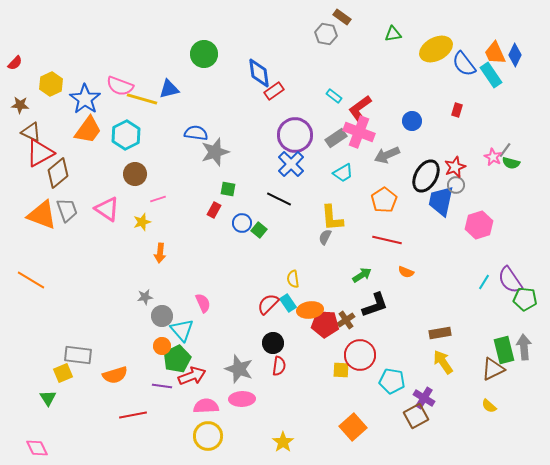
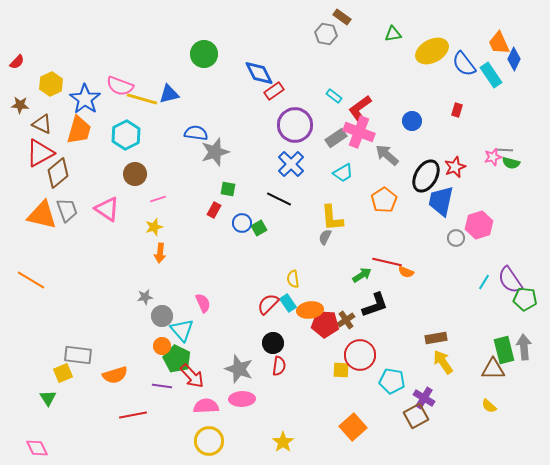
yellow ellipse at (436, 49): moved 4 px left, 2 px down
orange trapezoid at (495, 53): moved 4 px right, 10 px up
blue diamond at (515, 55): moved 1 px left, 4 px down
red semicircle at (15, 63): moved 2 px right, 1 px up
blue diamond at (259, 73): rotated 20 degrees counterclockwise
blue triangle at (169, 89): moved 5 px down
orange trapezoid at (88, 130): moved 9 px left; rotated 20 degrees counterclockwise
brown triangle at (31, 132): moved 11 px right, 8 px up
purple circle at (295, 135): moved 10 px up
gray line at (505, 150): rotated 56 degrees clockwise
gray arrow at (387, 155): rotated 65 degrees clockwise
pink star at (493, 157): rotated 30 degrees clockwise
gray circle at (456, 185): moved 53 px down
orange triangle at (42, 215): rotated 8 degrees counterclockwise
yellow star at (142, 222): moved 12 px right, 5 px down
green square at (259, 230): moved 2 px up; rotated 21 degrees clockwise
red line at (387, 240): moved 22 px down
brown rectangle at (440, 333): moved 4 px left, 5 px down
green pentagon at (177, 359): rotated 20 degrees counterclockwise
brown triangle at (493, 369): rotated 25 degrees clockwise
red arrow at (192, 376): rotated 68 degrees clockwise
yellow circle at (208, 436): moved 1 px right, 5 px down
